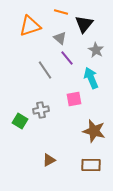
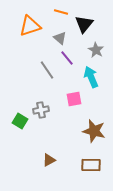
gray line: moved 2 px right
cyan arrow: moved 1 px up
